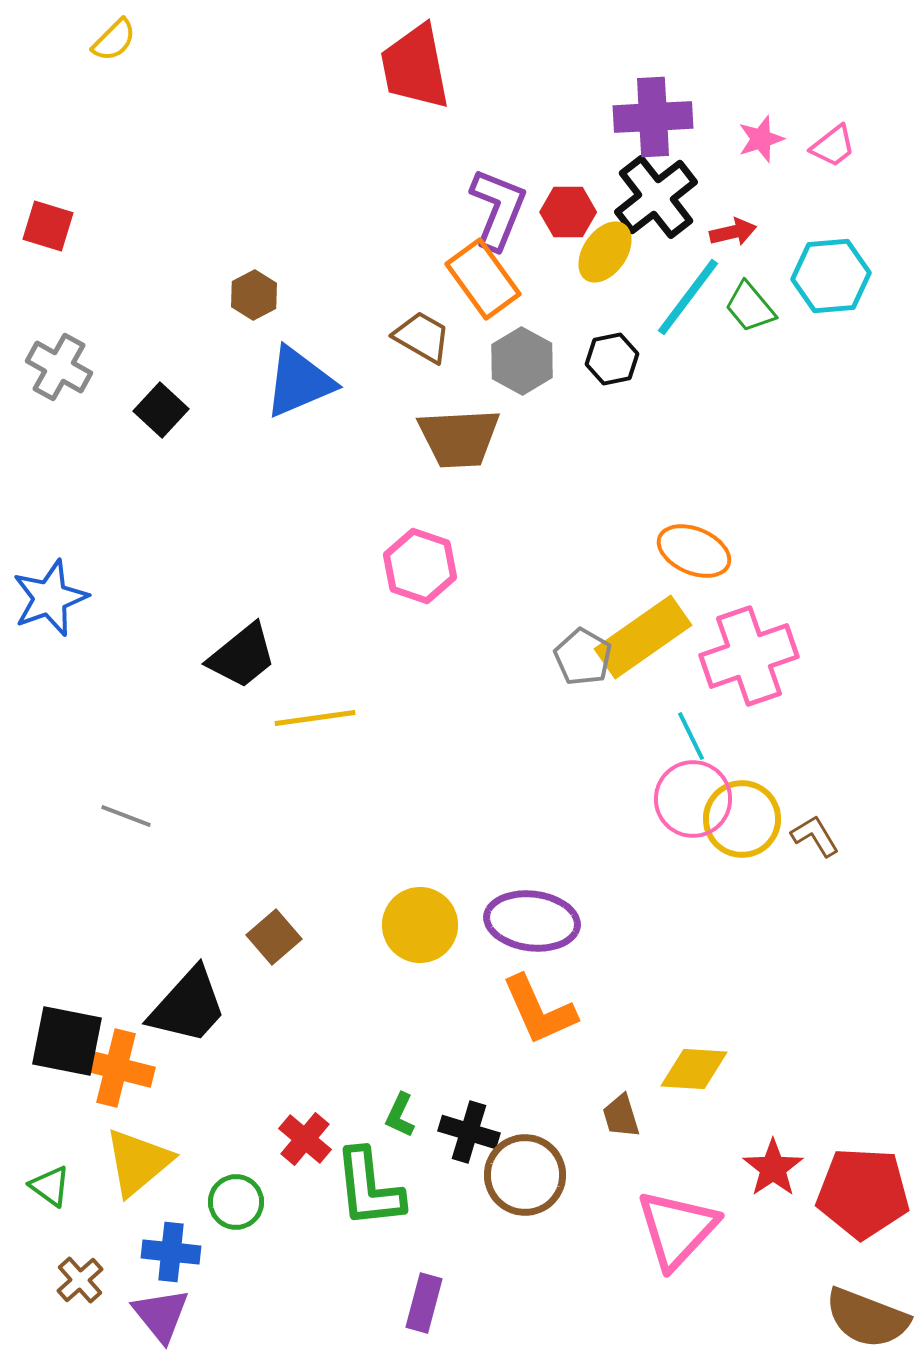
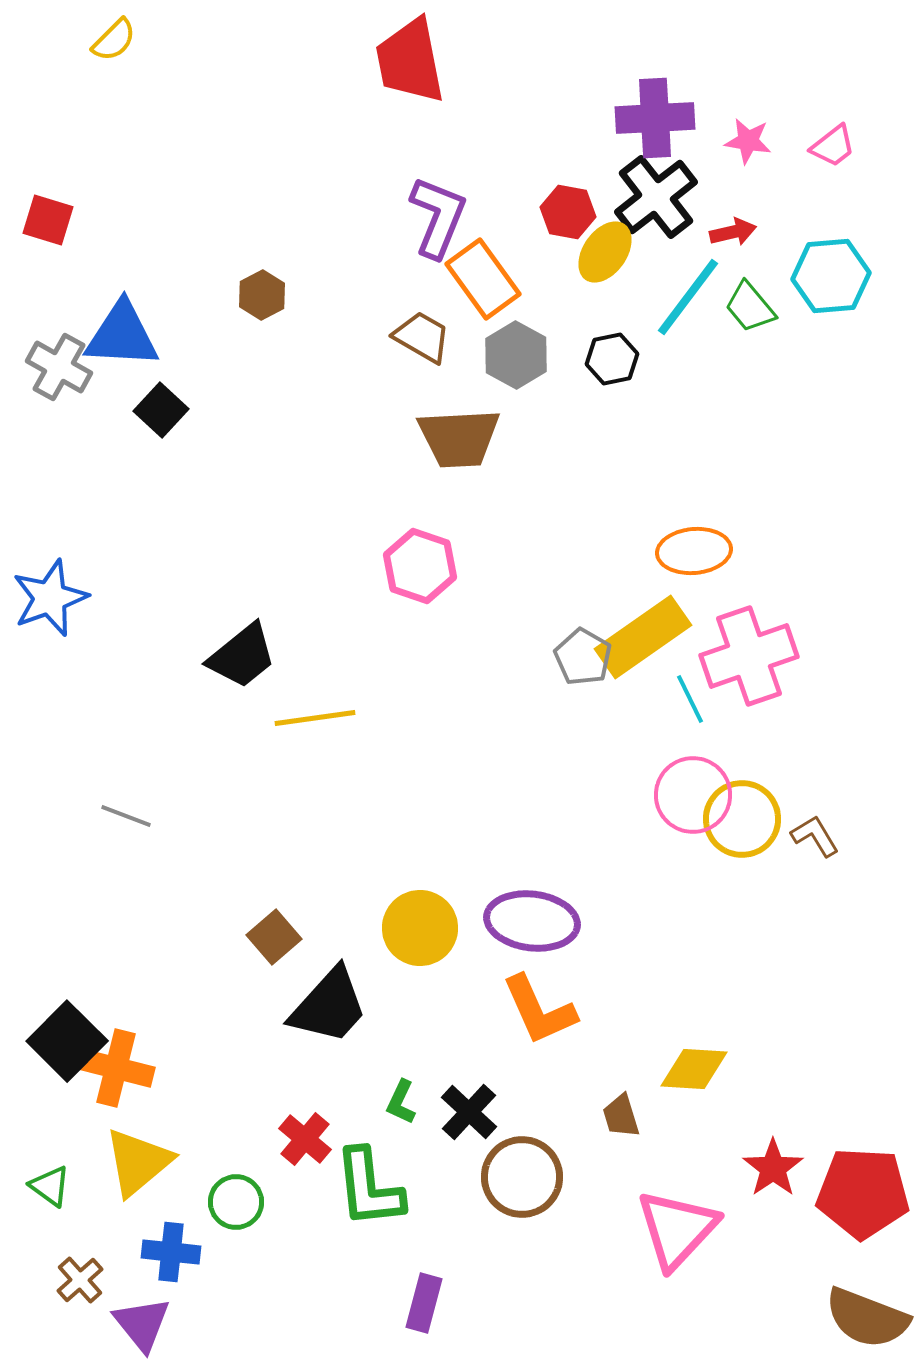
red trapezoid at (415, 67): moved 5 px left, 6 px up
purple cross at (653, 117): moved 2 px right, 1 px down
pink star at (761, 139): moved 13 px left, 2 px down; rotated 27 degrees clockwise
purple L-shape at (498, 209): moved 60 px left, 8 px down
red hexagon at (568, 212): rotated 10 degrees clockwise
red square at (48, 226): moved 6 px up
brown hexagon at (254, 295): moved 8 px right
gray hexagon at (522, 361): moved 6 px left, 6 px up
blue triangle at (299, 382): moved 177 px left, 47 px up; rotated 26 degrees clockwise
orange ellipse at (694, 551): rotated 28 degrees counterclockwise
cyan line at (691, 736): moved 1 px left, 37 px up
pink circle at (693, 799): moved 4 px up
yellow circle at (420, 925): moved 3 px down
black trapezoid at (188, 1006): moved 141 px right
black square at (67, 1041): rotated 34 degrees clockwise
green L-shape at (400, 1115): moved 1 px right, 13 px up
black cross at (469, 1132): moved 20 px up; rotated 26 degrees clockwise
brown circle at (525, 1175): moved 3 px left, 2 px down
purple triangle at (161, 1315): moved 19 px left, 9 px down
